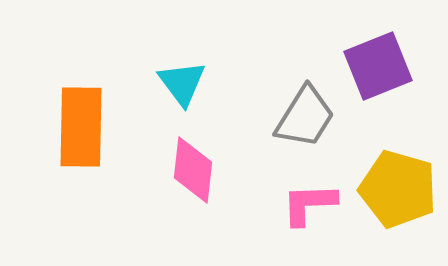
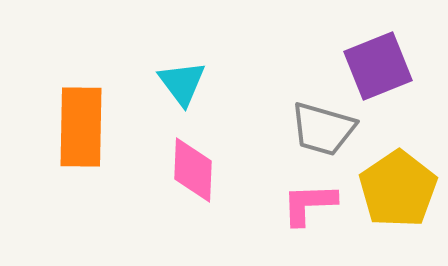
gray trapezoid: moved 18 px right, 12 px down; rotated 74 degrees clockwise
pink diamond: rotated 4 degrees counterclockwise
yellow pentagon: rotated 22 degrees clockwise
